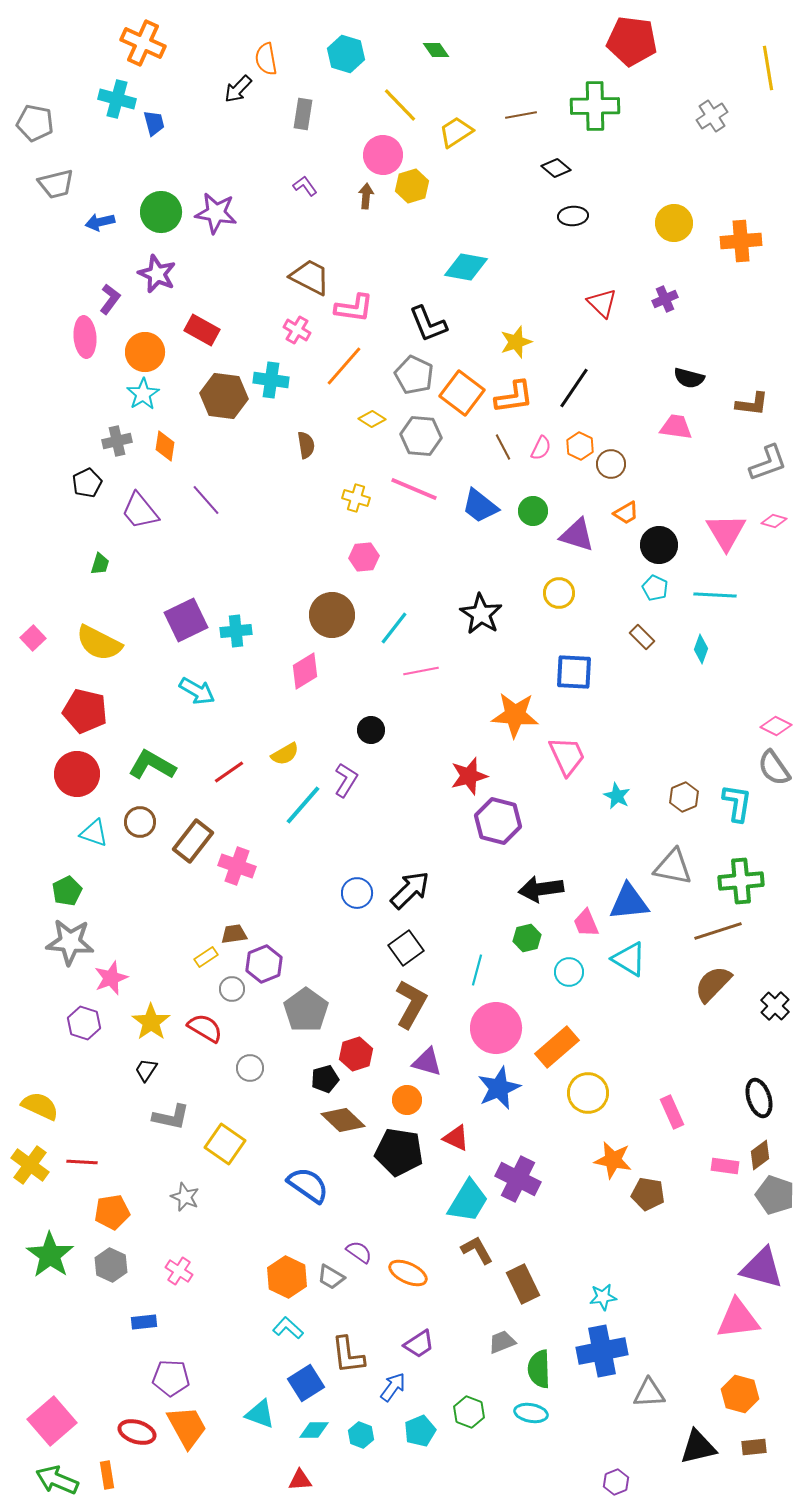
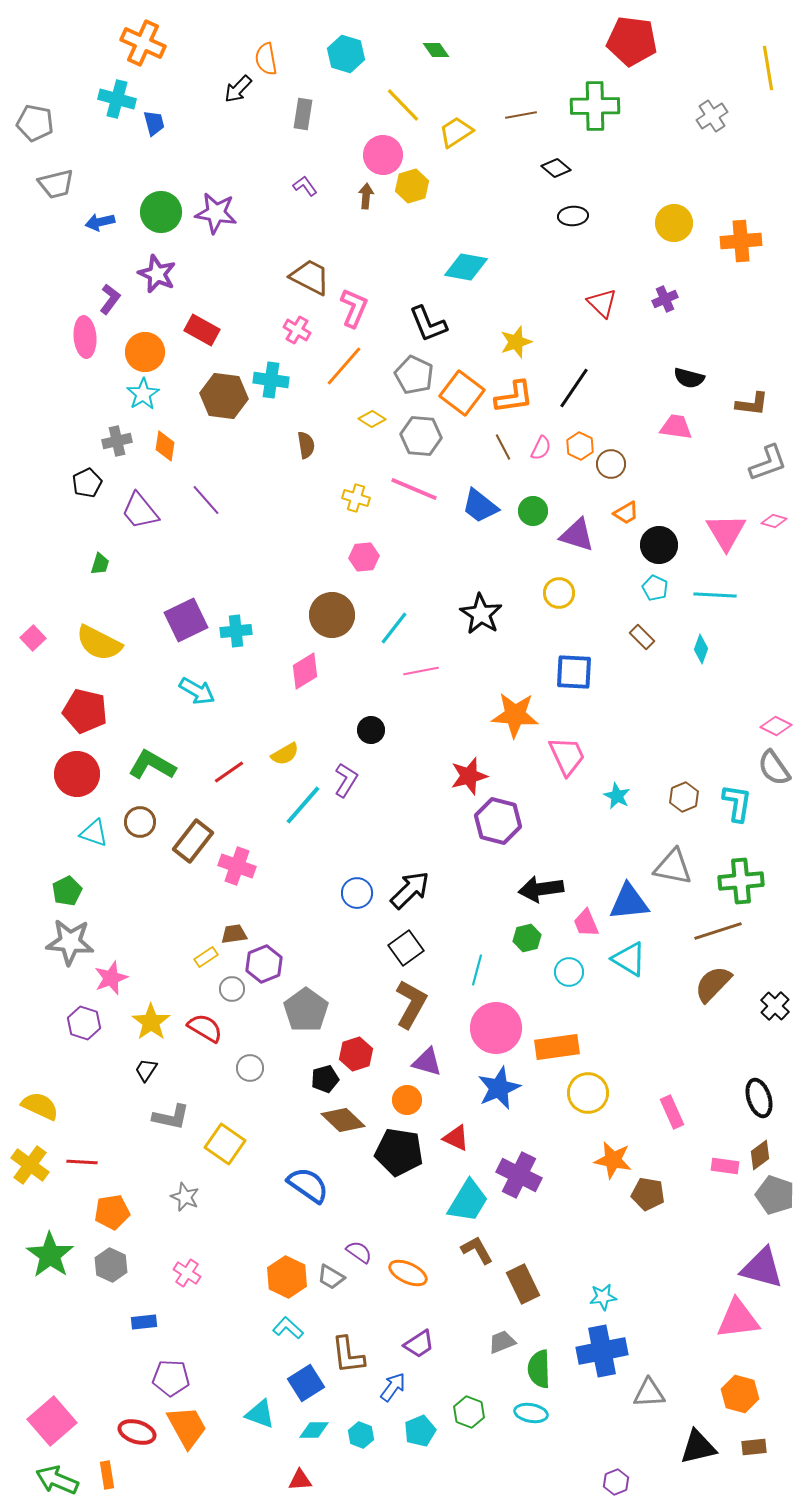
yellow line at (400, 105): moved 3 px right
pink L-shape at (354, 308): rotated 75 degrees counterclockwise
orange rectangle at (557, 1047): rotated 33 degrees clockwise
purple cross at (518, 1179): moved 1 px right, 4 px up
pink cross at (179, 1271): moved 8 px right, 2 px down
